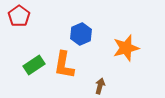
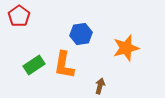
blue hexagon: rotated 15 degrees clockwise
